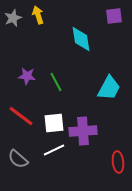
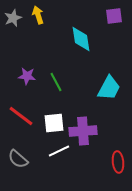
white line: moved 5 px right, 1 px down
